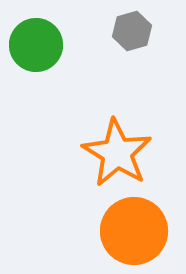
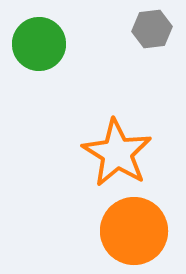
gray hexagon: moved 20 px right, 2 px up; rotated 9 degrees clockwise
green circle: moved 3 px right, 1 px up
